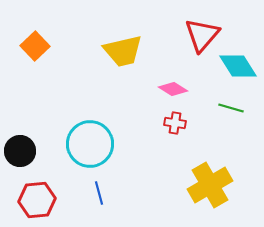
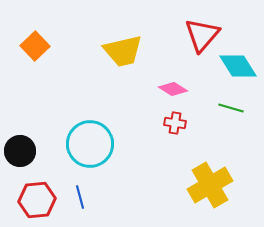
blue line: moved 19 px left, 4 px down
